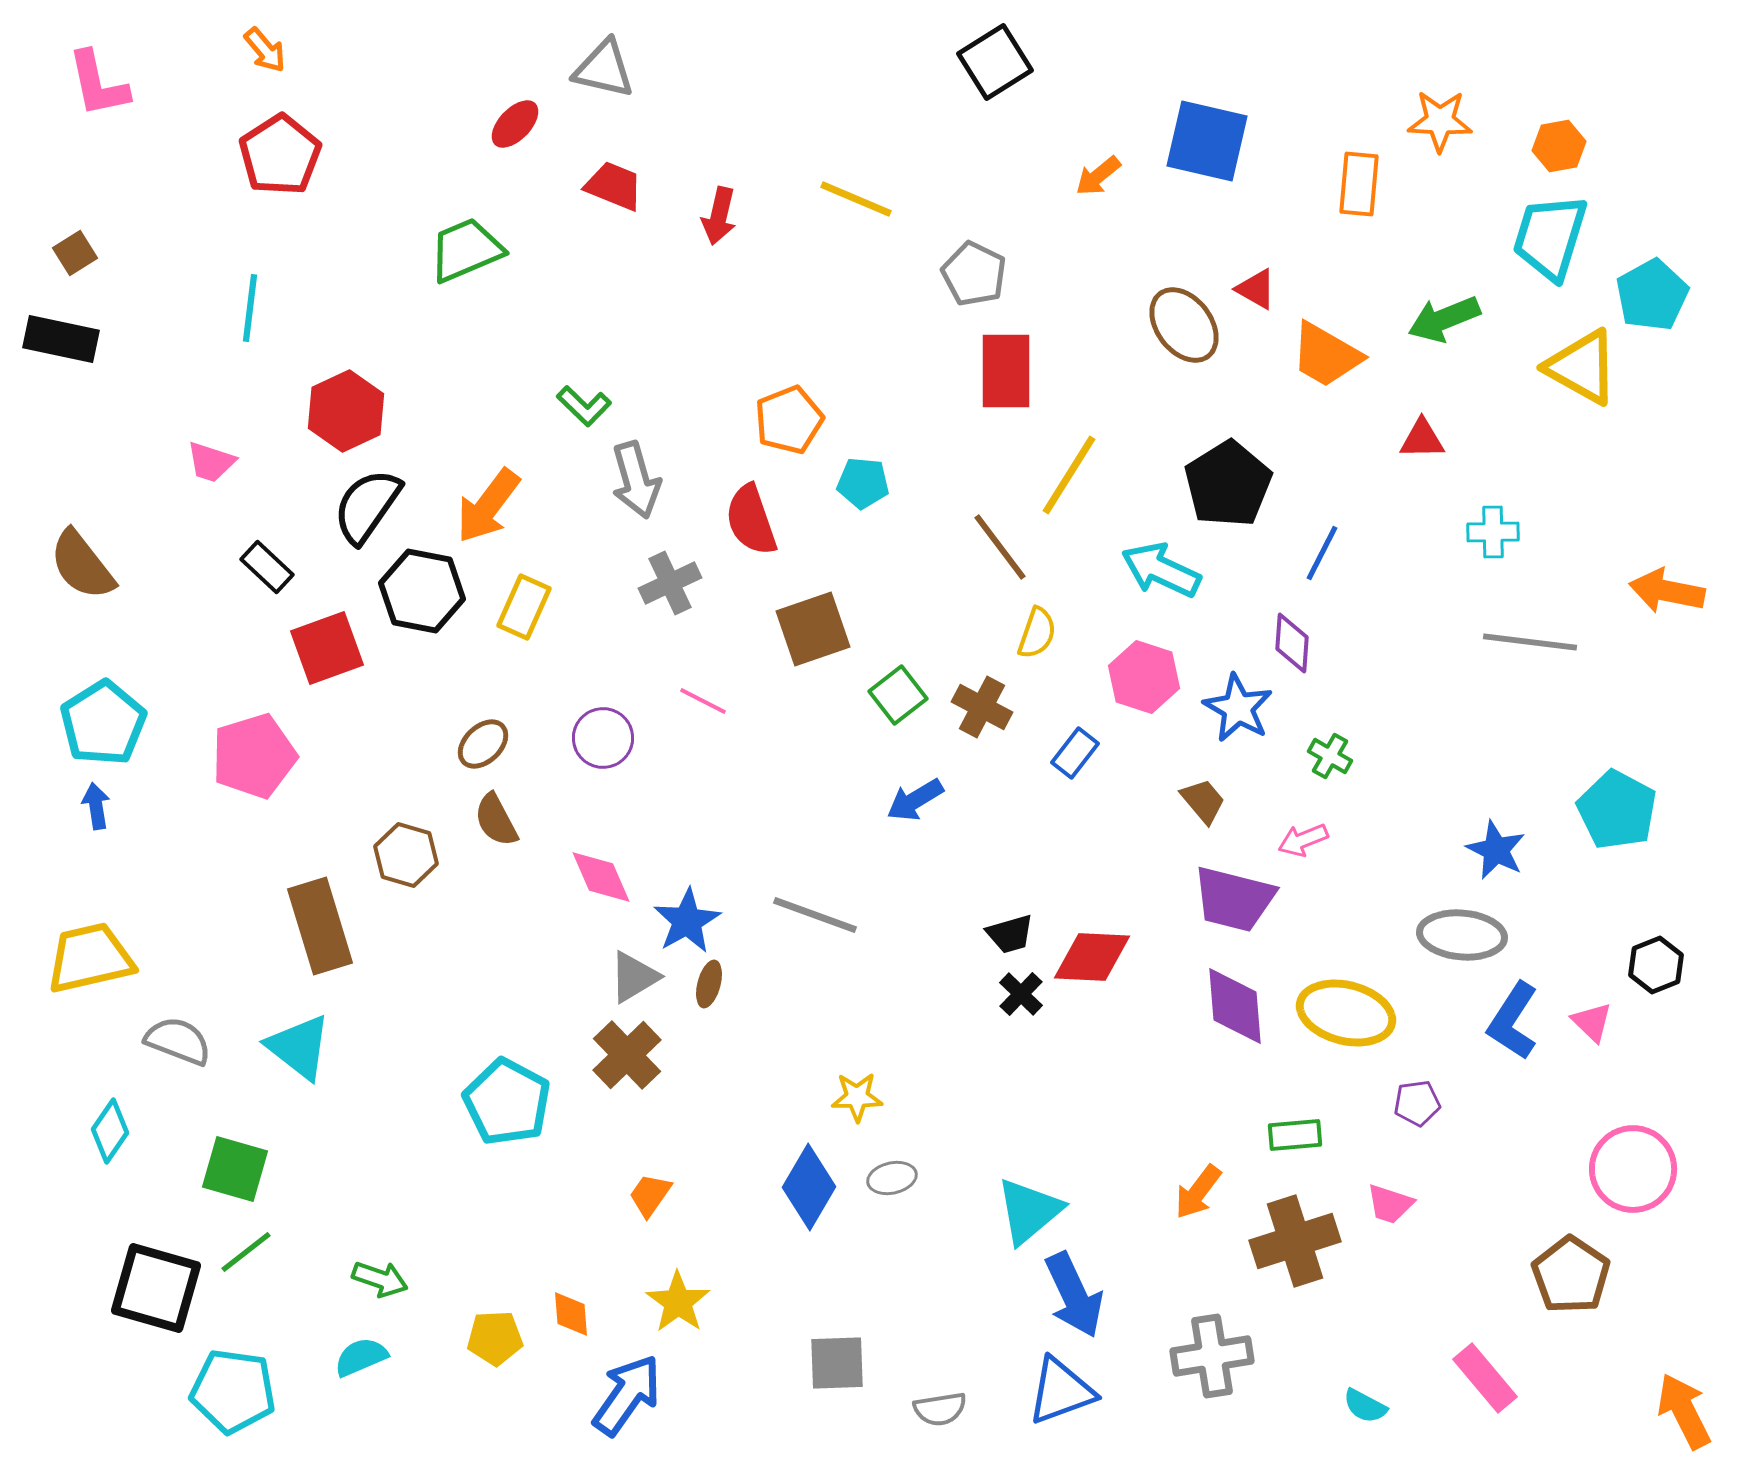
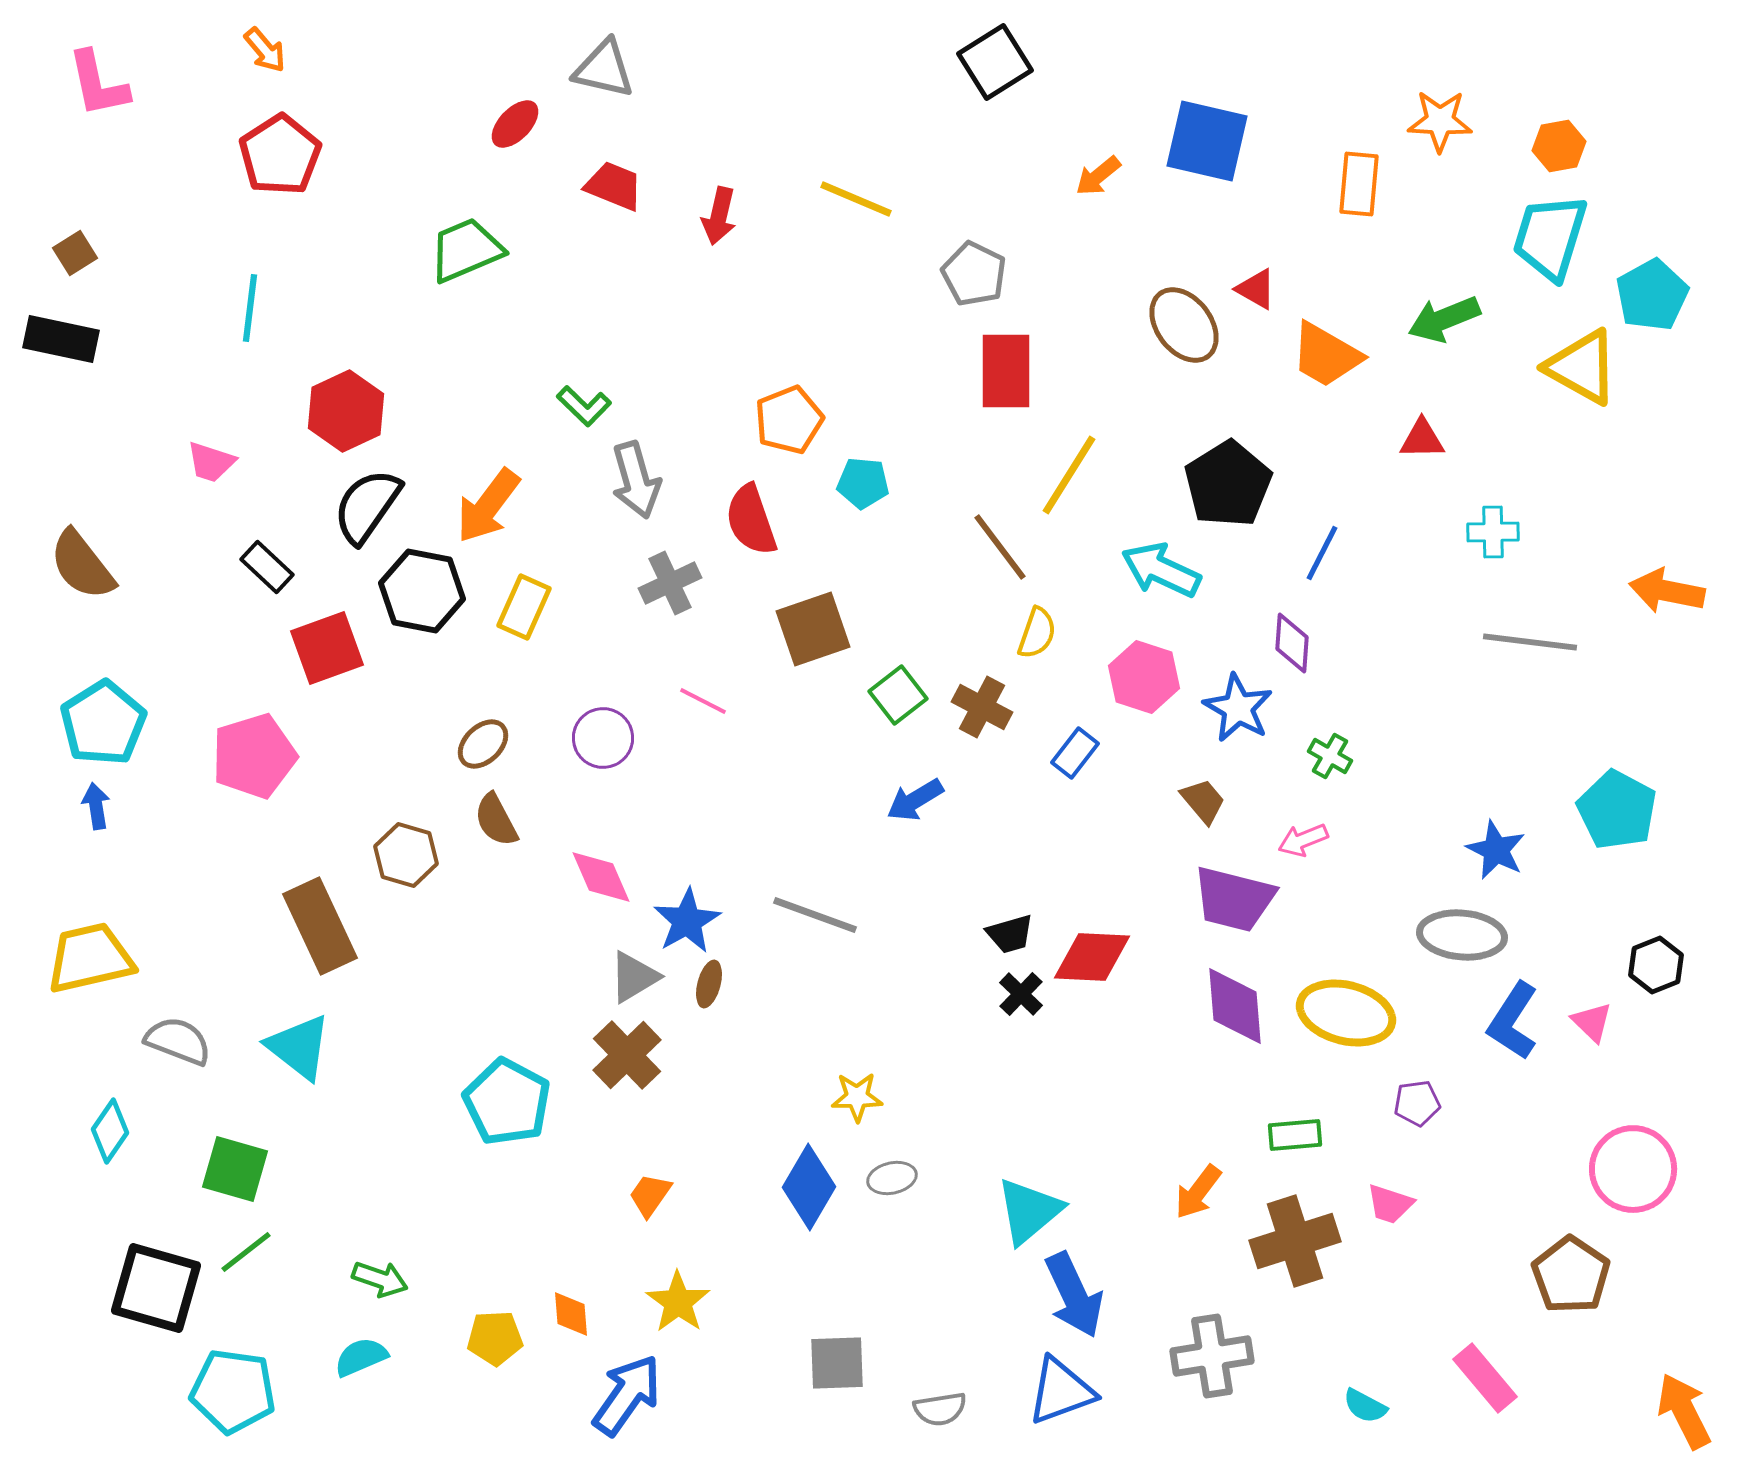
brown rectangle at (320, 926): rotated 8 degrees counterclockwise
